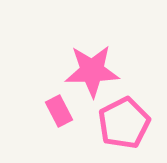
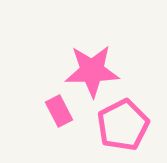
pink pentagon: moved 1 px left, 2 px down
